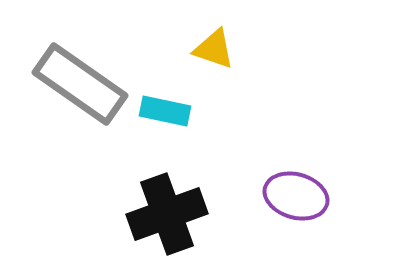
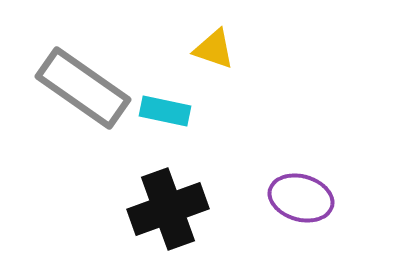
gray rectangle: moved 3 px right, 4 px down
purple ellipse: moved 5 px right, 2 px down
black cross: moved 1 px right, 5 px up
